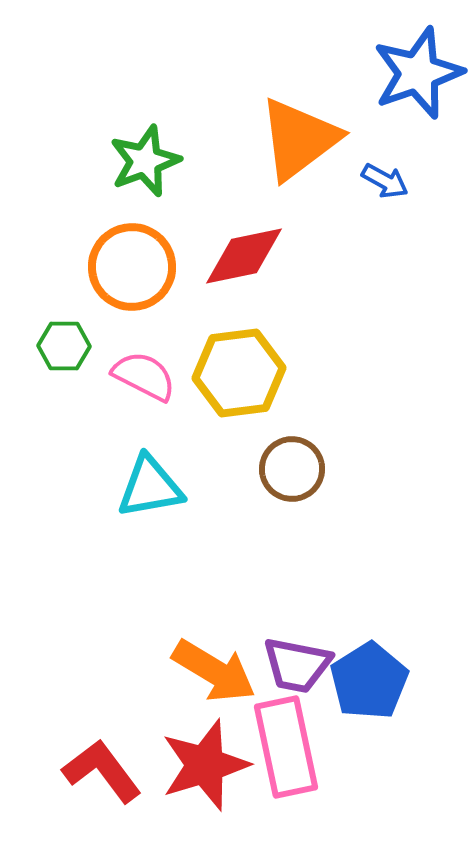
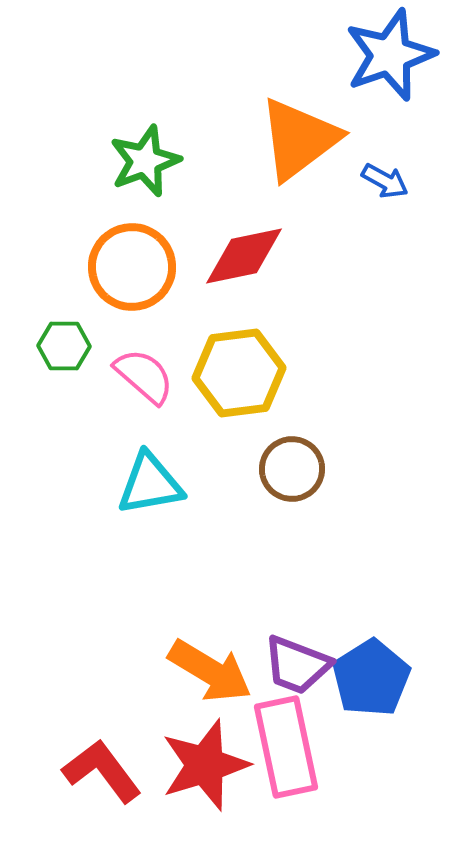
blue star: moved 28 px left, 18 px up
pink semicircle: rotated 14 degrees clockwise
cyan triangle: moved 3 px up
purple trapezoid: rotated 10 degrees clockwise
orange arrow: moved 4 px left
blue pentagon: moved 2 px right, 3 px up
